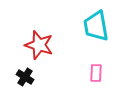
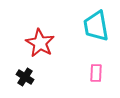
red star: moved 1 px right, 2 px up; rotated 12 degrees clockwise
